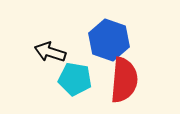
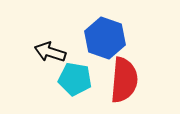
blue hexagon: moved 4 px left, 2 px up
